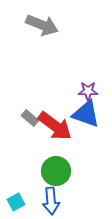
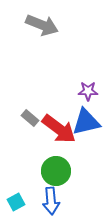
blue triangle: moved 8 px down; rotated 32 degrees counterclockwise
red arrow: moved 4 px right, 3 px down
